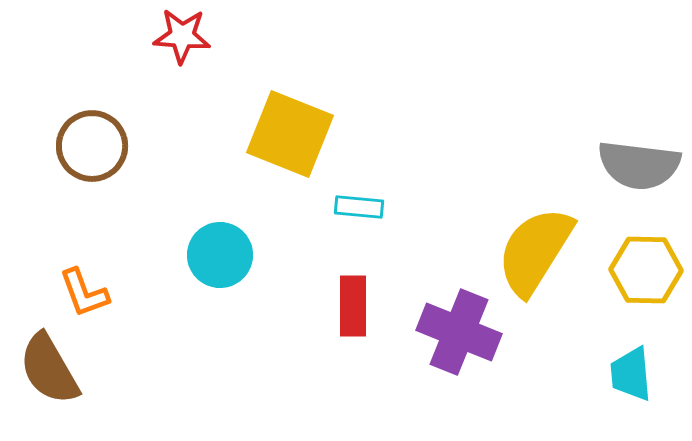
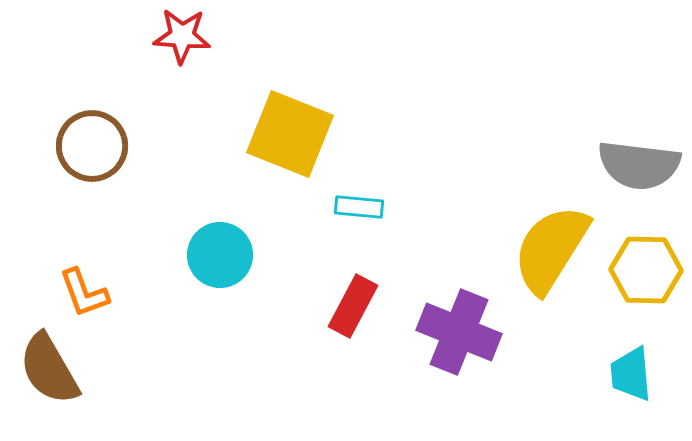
yellow semicircle: moved 16 px right, 2 px up
red rectangle: rotated 28 degrees clockwise
